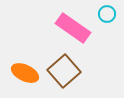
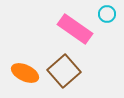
pink rectangle: moved 2 px right, 1 px down
